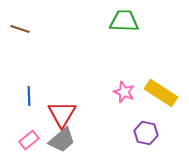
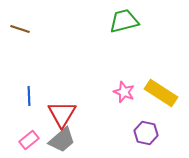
green trapezoid: rotated 16 degrees counterclockwise
